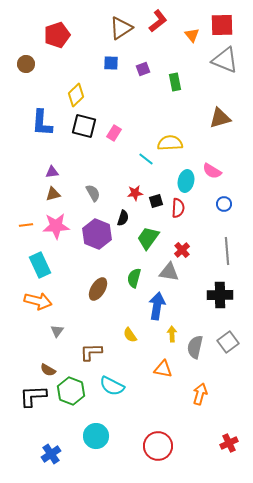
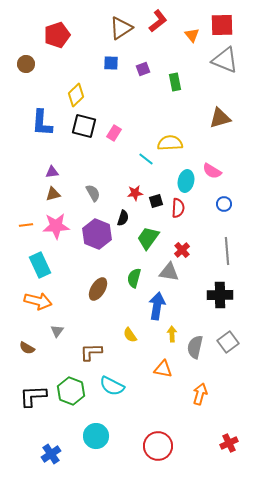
brown semicircle at (48, 370): moved 21 px left, 22 px up
